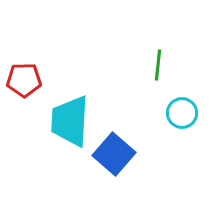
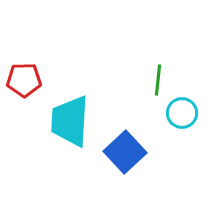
green line: moved 15 px down
blue square: moved 11 px right, 2 px up; rotated 6 degrees clockwise
